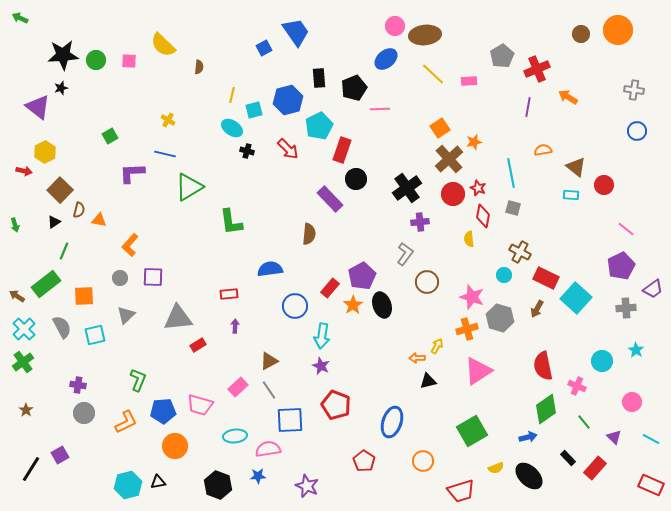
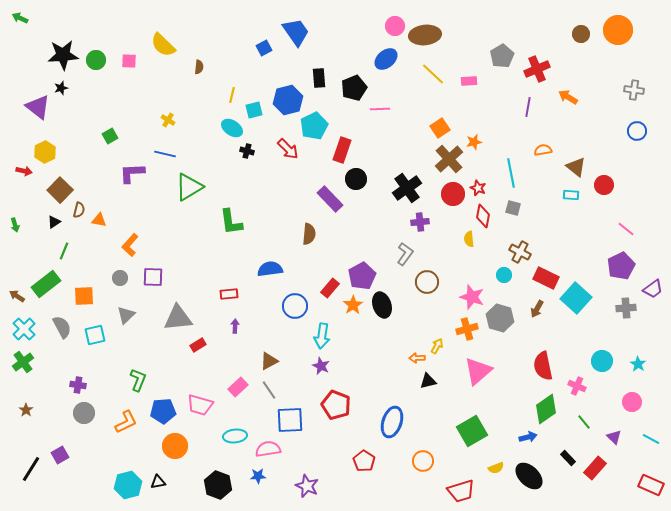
cyan pentagon at (319, 126): moved 5 px left
cyan star at (636, 350): moved 2 px right, 14 px down
pink triangle at (478, 371): rotated 8 degrees counterclockwise
